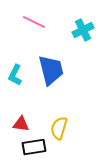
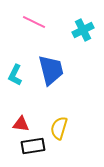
black rectangle: moved 1 px left, 1 px up
